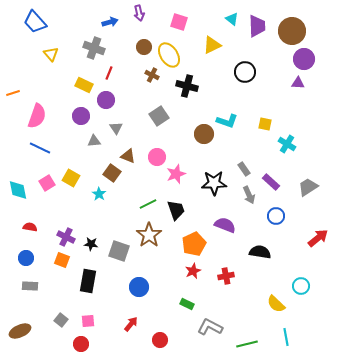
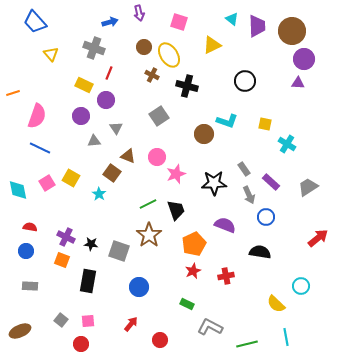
black circle at (245, 72): moved 9 px down
blue circle at (276, 216): moved 10 px left, 1 px down
blue circle at (26, 258): moved 7 px up
